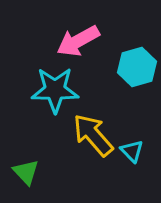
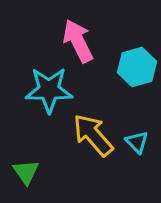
pink arrow: rotated 93 degrees clockwise
cyan star: moved 6 px left
cyan triangle: moved 5 px right, 9 px up
green triangle: rotated 8 degrees clockwise
